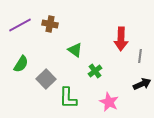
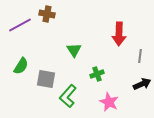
brown cross: moved 3 px left, 10 px up
red arrow: moved 2 px left, 5 px up
green triangle: moved 1 px left; rotated 21 degrees clockwise
green semicircle: moved 2 px down
green cross: moved 2 px right, 3 px down; rotated 16 degrees clockwise
gray square: rotated 36 degrees counterclockwise
green L-shape: moved 2 px up; rotated 40 degrees clockwise
